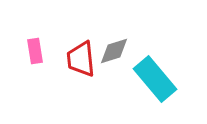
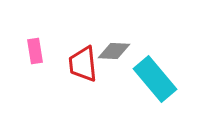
gray diamond: rotated 20 degrees clockwise
red trapezoid: moved 2 px right, 5 px down
